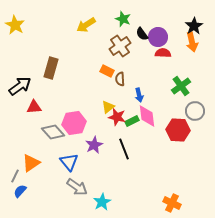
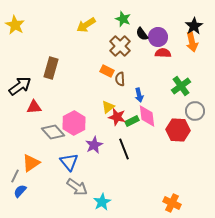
brown cross: rotated 10 degrees counterclockwise
pink hexagon: rotated 20 degrees counterclockwise
